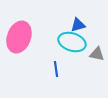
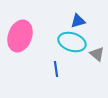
blue triangle: moved 4 px up
pink ellipse: moved 1 px right, 1 px up
gray triangle: rotated 28 degrees clockwise
